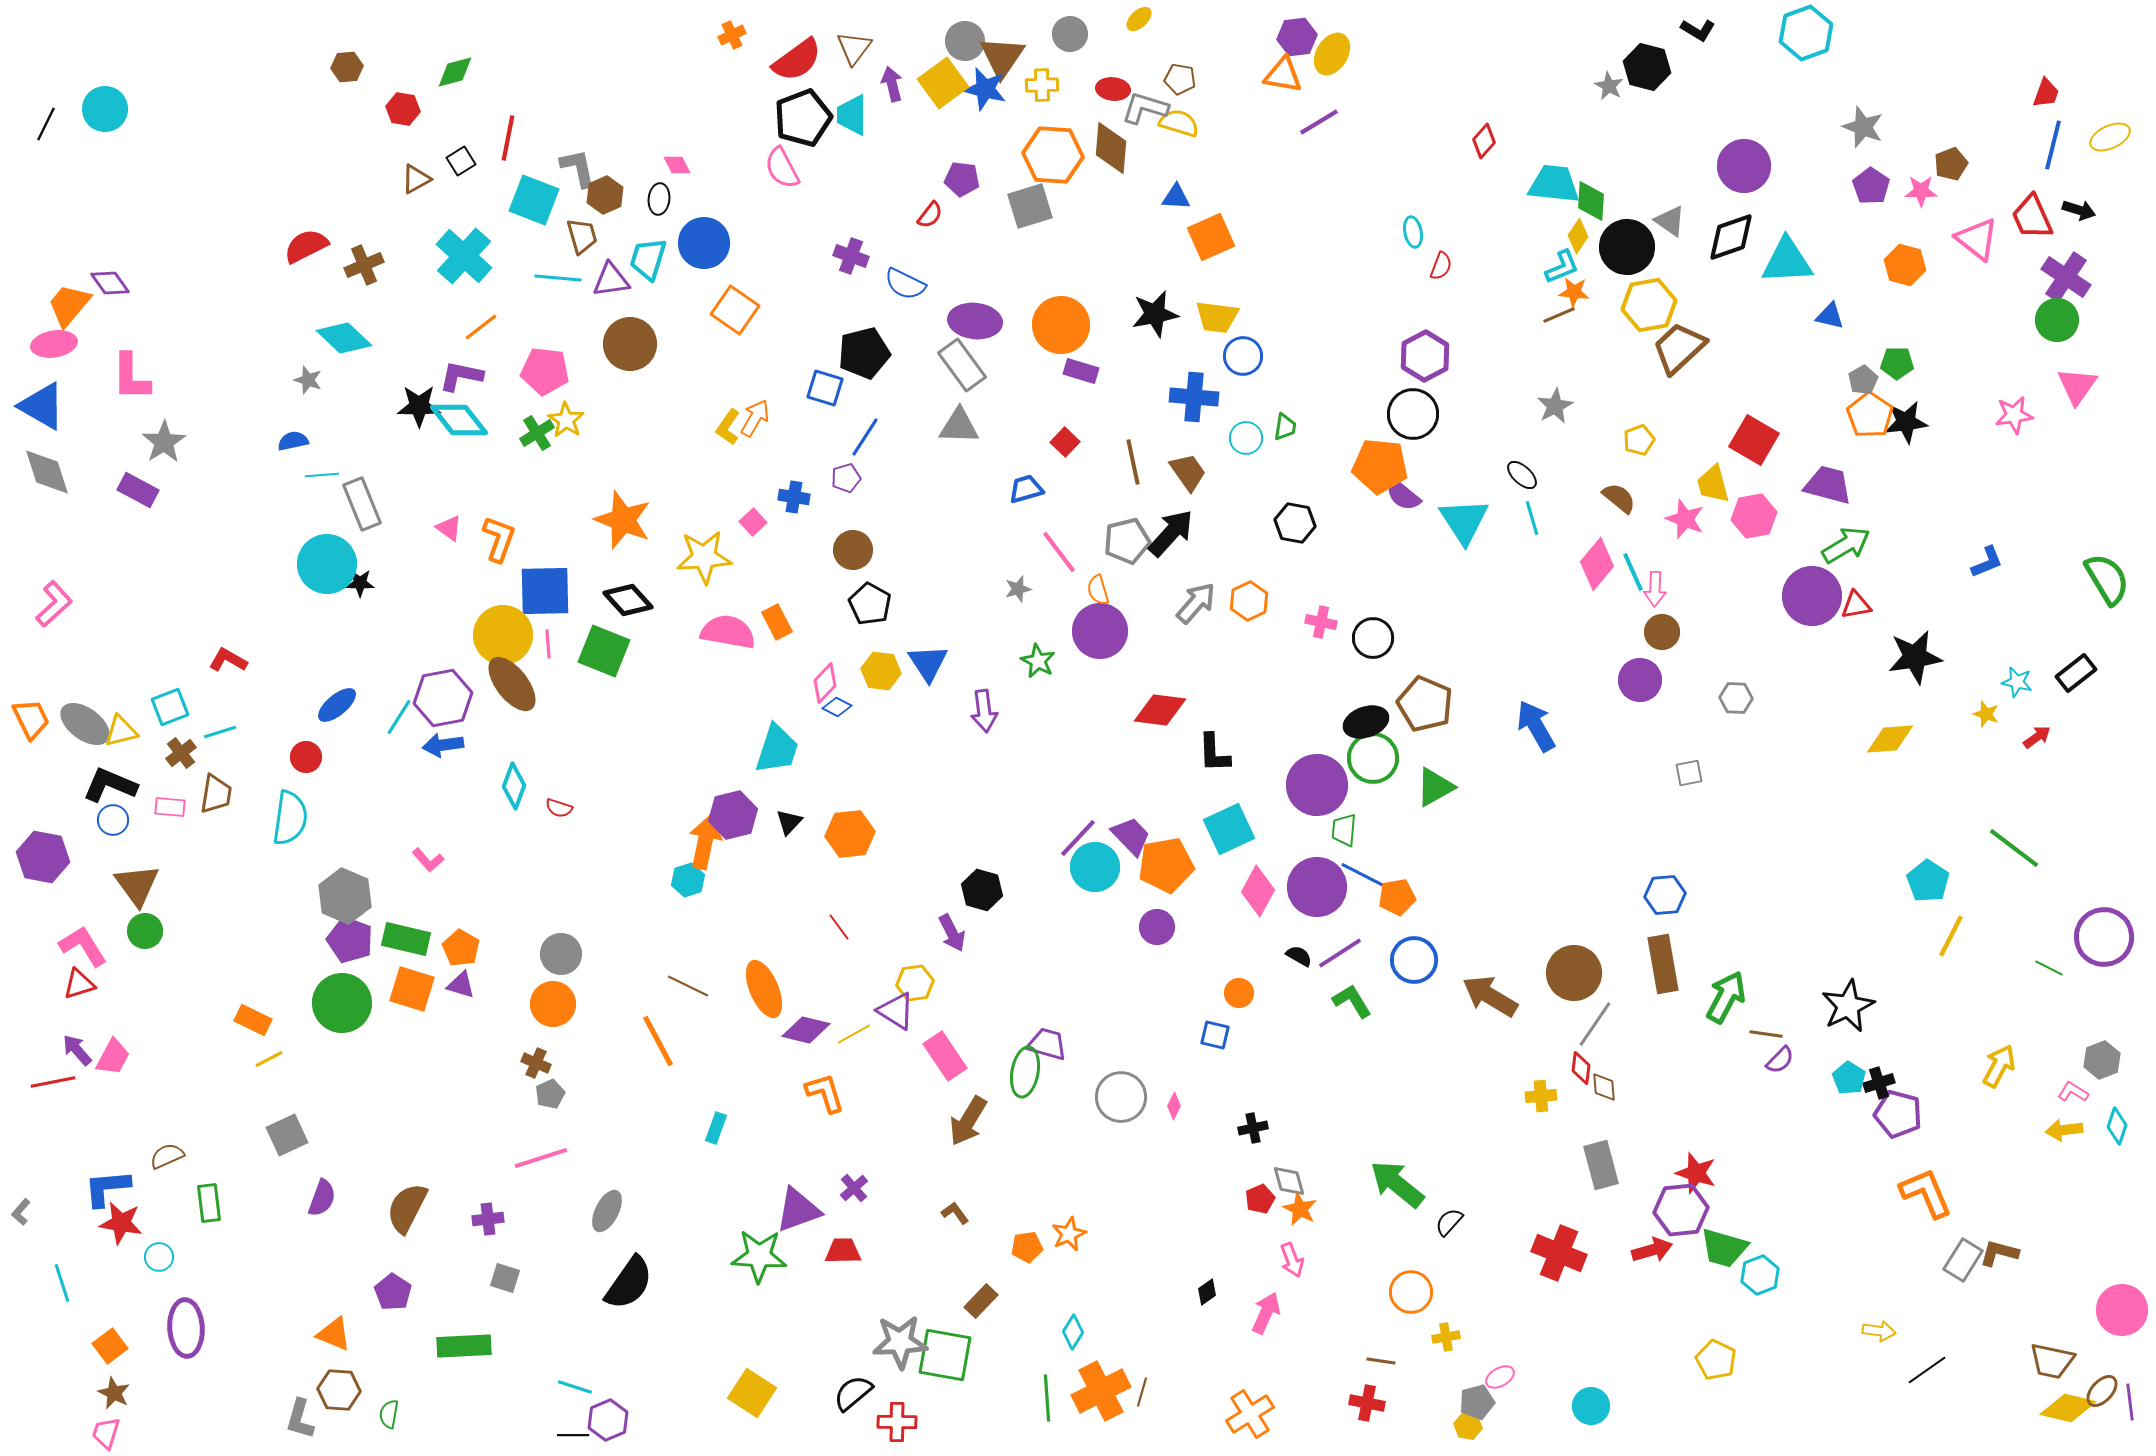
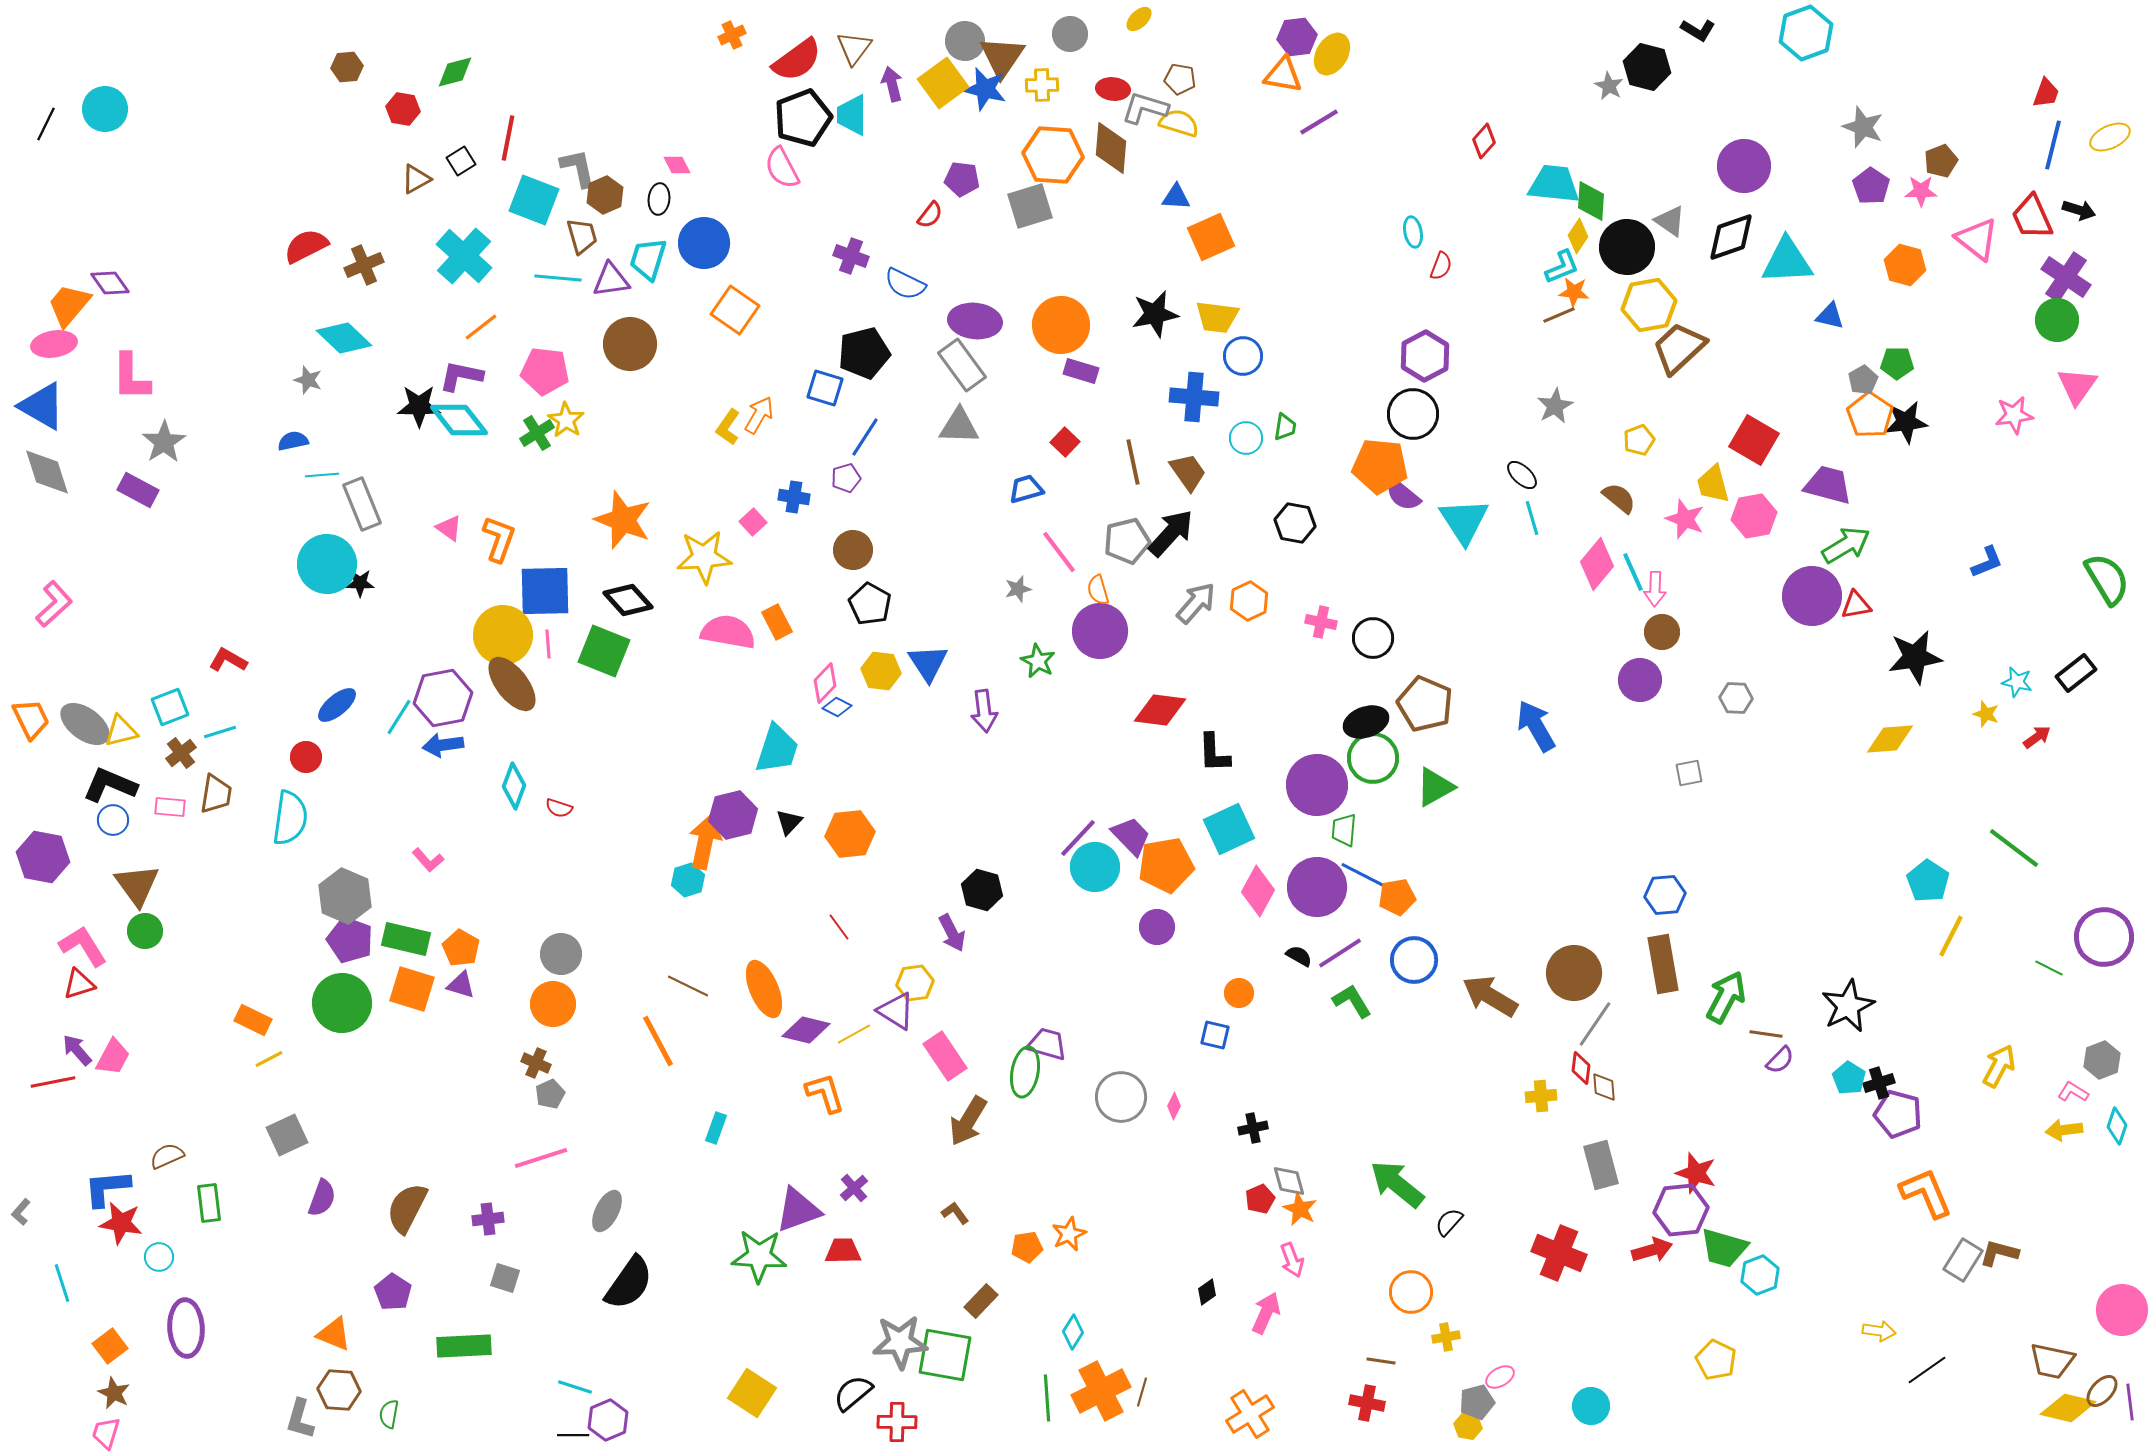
brown pentagon at (1951, 164): moved 10 px left, 3 px up
orange arrow at (755, 418): moved 4 px right, 3 px up
